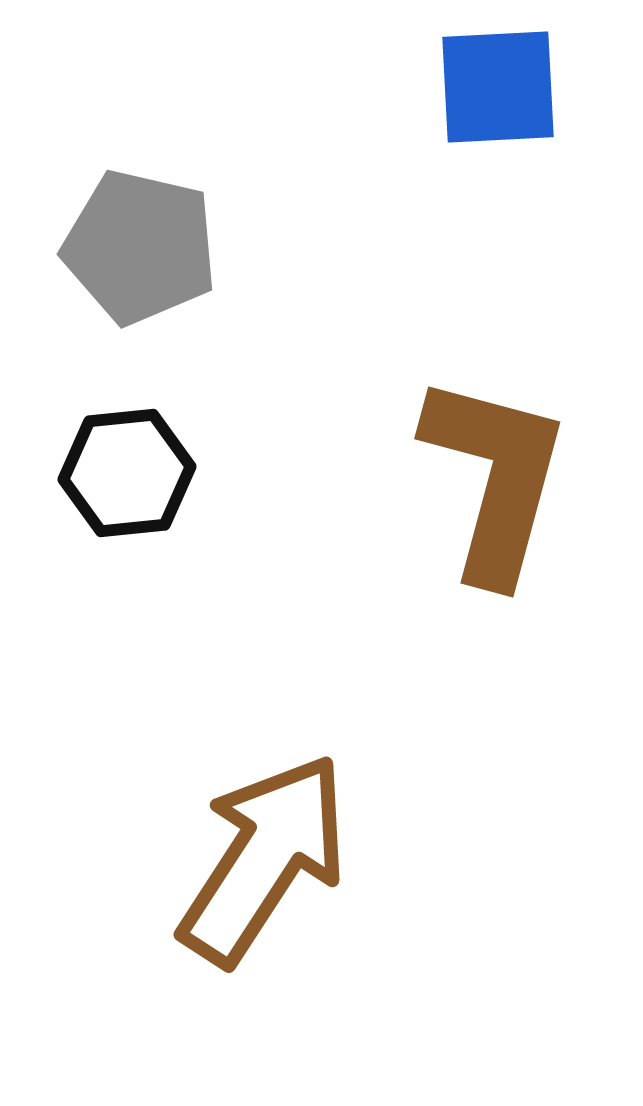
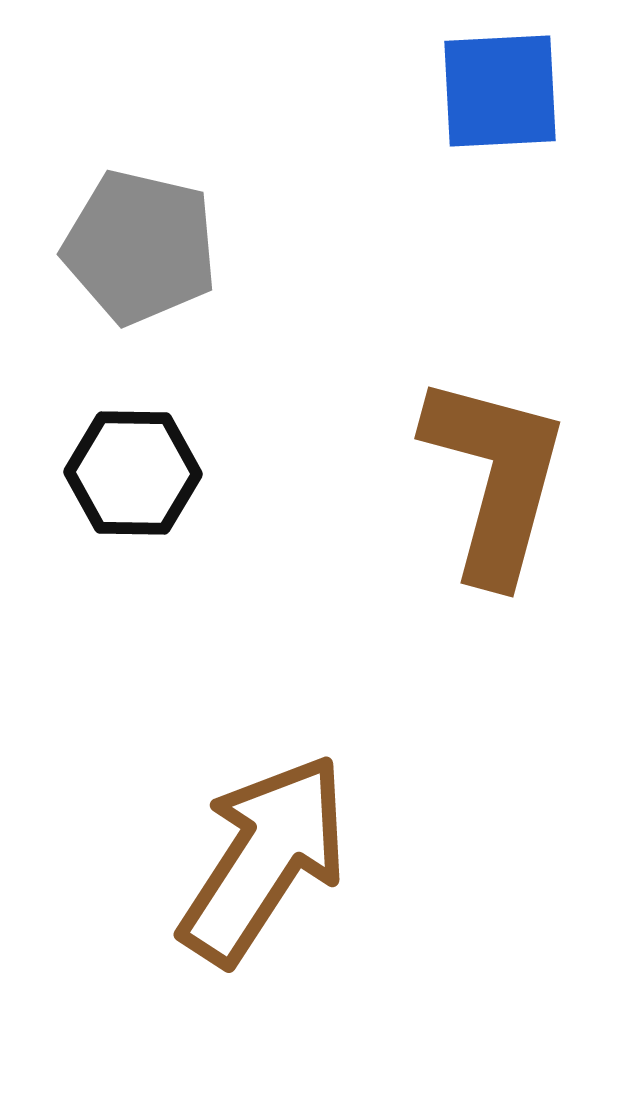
blue square: moved 2 px right, 4 px down
black hexagon: moved 6 px right; rotated 7 degrees clockwise
